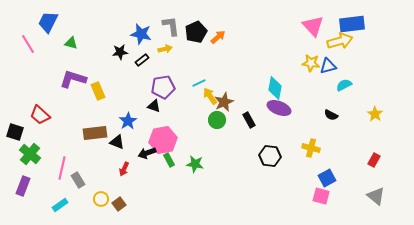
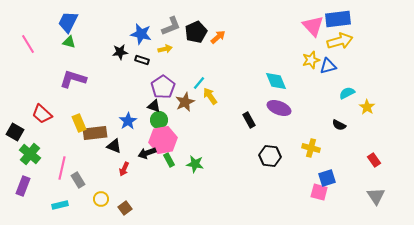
blue trapezoid at (48, 22): moved 20 px right
blue rectangle at (352, 24): moved 14 px left, 5 px up
gray L-shape at (171, 26): rotated 75 degrees clockwise
green triangle at (71, 43): moved 2 px left, 1 px up
black rectangle at (142, 60): rotated 56 degrees clockwise
yellow star at (311, 63): moved 3 px up; rotated 24 degrees counterclockwise
cyan line at (199, 83): rotated 24 degrees counterclockwise
cyan semicircle at (344, 85): moved 3 px right, 8 px down
purple pentagon at (163, 87): rotated 25 degrees counterclockwise
cyan diamond at (275, 88): moved 1 px right, 7 px up; rotated 35 degrees counterclockwise
yellow rectangle at (98, 91): moved 19 px left, 32 px down
brown star at (224, 102): moved 39 px left
yellow star at (375, 114): moved 8 px left, 7 px up
red trapezoid at (40, 115): moved 2 px right, 1 px up
black semicircle at (331, 115): moved 8 px right, 10 px down
green circle at (217, 120): moved 58 px left
black square at (15, 132): rotated 12 degrees clockwise
black triangle at (117, 142): moved 3 px left, 4 px down
red rectangle at (374, 160): rotated 64 degrees counterclockwise
blue square at (327, 178): rotated 12 degrees clockwise
pink square at (321, 196): moved 2 px left, 4 px up
gray triangle at (376, 196): rotated 18 degrees clockwise
brown square at (119, 204): moved 6 px right, 4 px down
cyan rectangle at (60, 205): rotated 21 degrees clockwise
